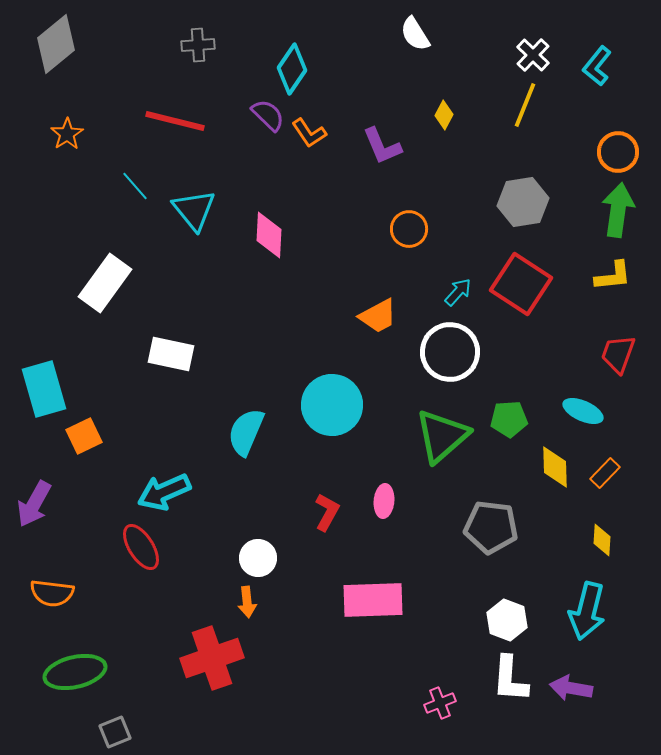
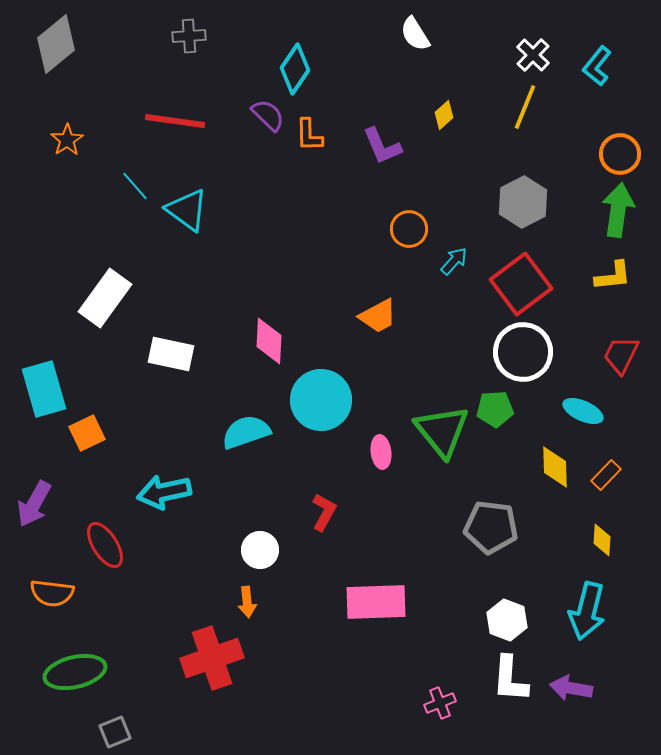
gray cross at (198, 45): moved 9 px left, 9 px up
cyan diamond at (292, 69): moved 3 px right
yellow line at (525, 105): moved 2 px down
yellow diamond at (444, 115): rotated 20 degrees clockwise
red line at (175, 121): rotated 6 degrees counterclockwise
orange L-shape at (309, 133): moved 2 px down; rotated 33 degrees clockwise
orange star at (67, 134): moved 6 px down
orange circle at (618, 152): moved 2 px right, 2 px down
gray hexagon at (523, 202): rotated 18 degrees counterclockwise
cyan triangle at (194, 210): moved 7 px left; rotated 15 degrees counterclockwise
pink diamond at (269, 235): moved 106 px down
white rectangle at (105, 283): moved 15 px down
red square at (521, 284): rotated 20 degrees clockwise
cyan arrow at (458, 292): moved 4 px left, 31 px up
white circle at (450, 352): moved 73 px right
red trapezoid at (618, 354): moved 3 px right, 1 px down; rotated 6 degrees clockwise
cyan circle at (332, 405): moved 11 px left, 5 px up
green pentagon at (509, 419): moved 14 px left, 10 px up
cyan semicircle at (246, 432): rotated 48 degrees clockwise
orange square at (84, 436): moved 3 px right, 3 px up
green triangle at (442, 436): moved 5 px up; rotated 28 degrees counterclockwise
orange rectangle at (605, 473): moved 1 px right, 2 px down
cyan arrow at (164, 492): rotated 12 degrees clockwise
pink ellipse at (384, 501): moved 3 px left, 49 px up; rotated 12 degrees counterclockwise
red L-shape at (327, 512): moved 3 px left
red ellipse at (141, 547): moved 36 px left, 2 px up
white circle at (258, 558): moved 2 px right, 8 px up
pink rectangle at (373, 600): moved 3 px right, 2 px down
